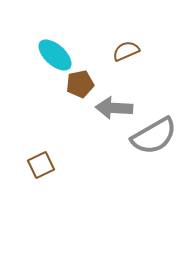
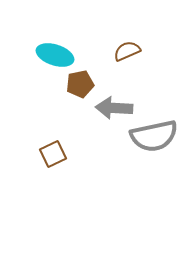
brown semicircle: moved 1 px right
cyan ellipse: rotated 24 degrees counterclockwise
gray semicircle: rotated 18 degrees clockwise
brown square: moved 12 px right, 11 px up
